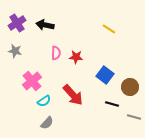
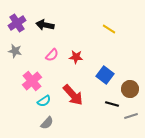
pink semicircle: moved 4 px left, 2 px down; rotated 40 degrees clockwise
brown circle: moved 2 px down
gray line: moved 3 px left, 1 px up; rotated 32 degrees counterclockwise
